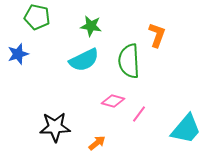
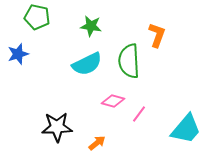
cyan semicircle: moved 3 px right, 4 px down
black star: moved 2 px right
